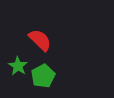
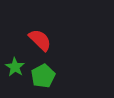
green star: moved 3 px left, 1 px down
